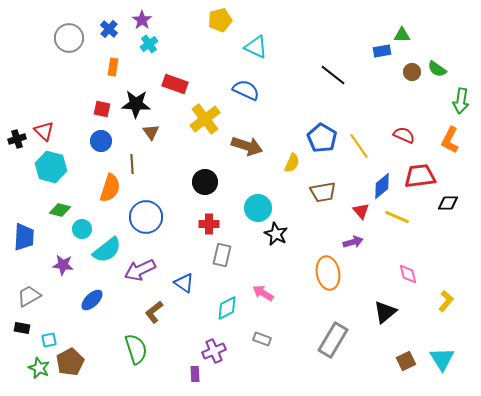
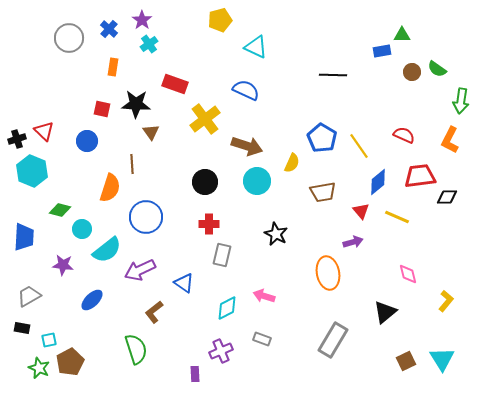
black line at (333, 75): rotated 36 degrees counterclockwise
blue circle at (101, 141): moved 14 px left
cyan hexagon at (51, 167): moved 19 px left, 4 px down; rotated 8 degrees clockwise
blue diamond at (382, 186): moved 4 px left, 4 px up
black diamond at (448, 203): moved 1 px left, 6 px up
cyan circle at (258, 208): moved 1 px left, 27 px up
pink arrow at (263, 293): moved 1 px right, 3 px down; rotated 15 degrees counterclockwise
purple cross at (214, 351): moved 7 px right
